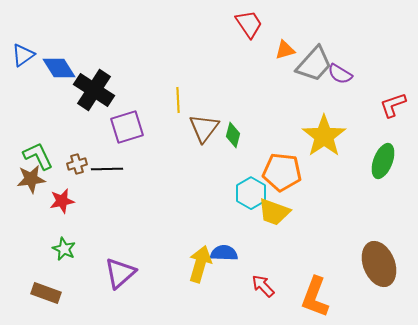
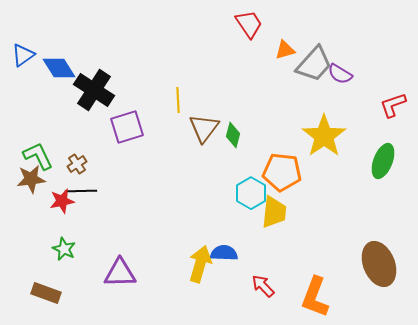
brown cross: rotated 18 degrees counterclockwise
black line: moved 26 px left, 22 px down
yellow trapezoid: rotated 104 degrees counterclockwise
purple triangle: rotated 40 degrees clockwise
